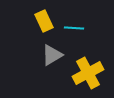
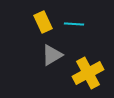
yellow rectangle: moved 1 px left, 1 px down
cyan line: moved 4 px up
